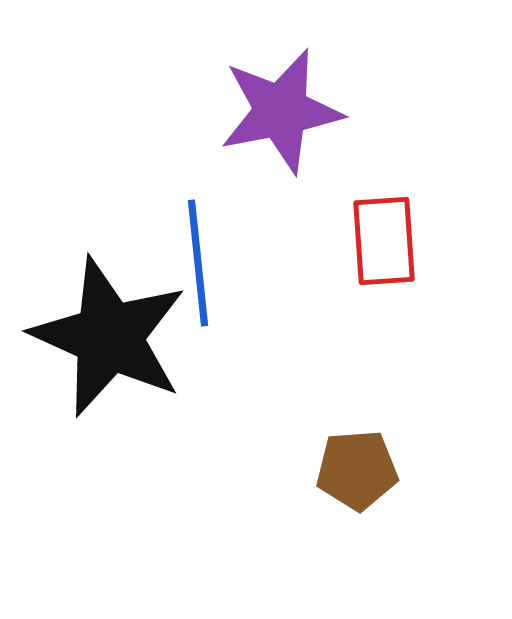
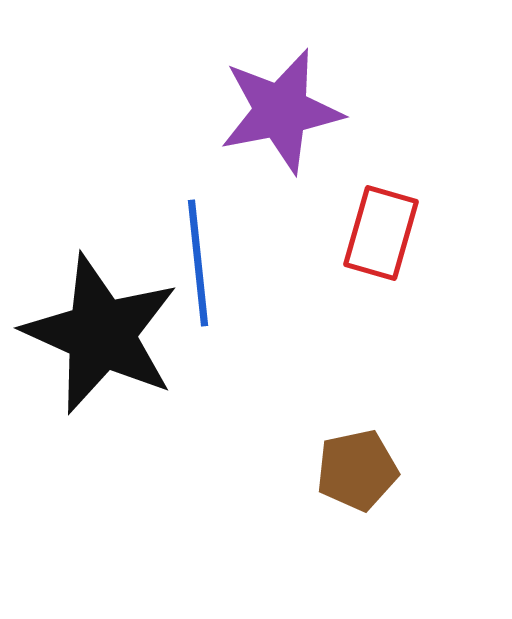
red rectangle: moved 3 px left, 8 px up; rotated 20 degrees clockwise
black star: moved 8 px left, 3 px up
brown pentagon: rotated 8 degrees counterclockwise
